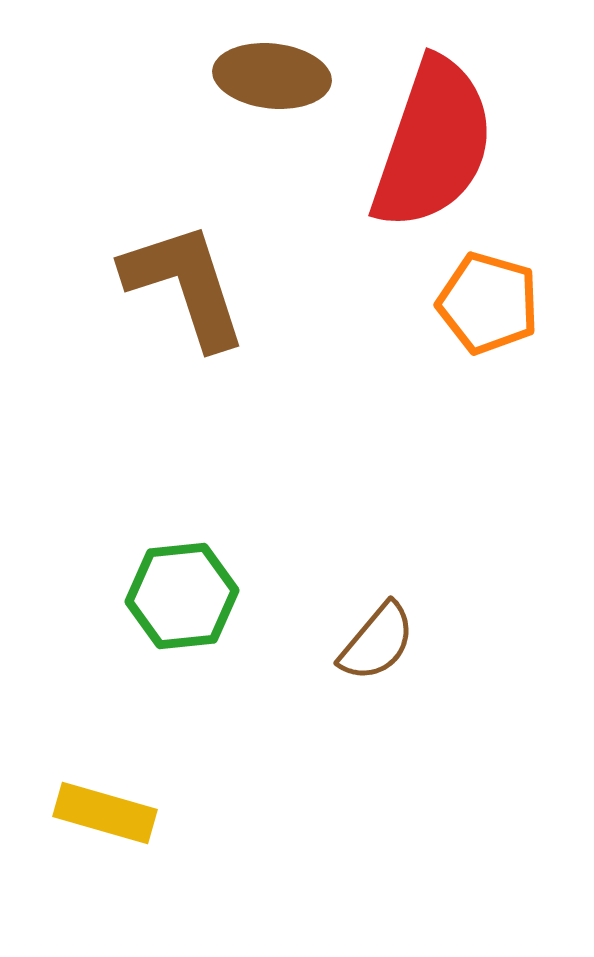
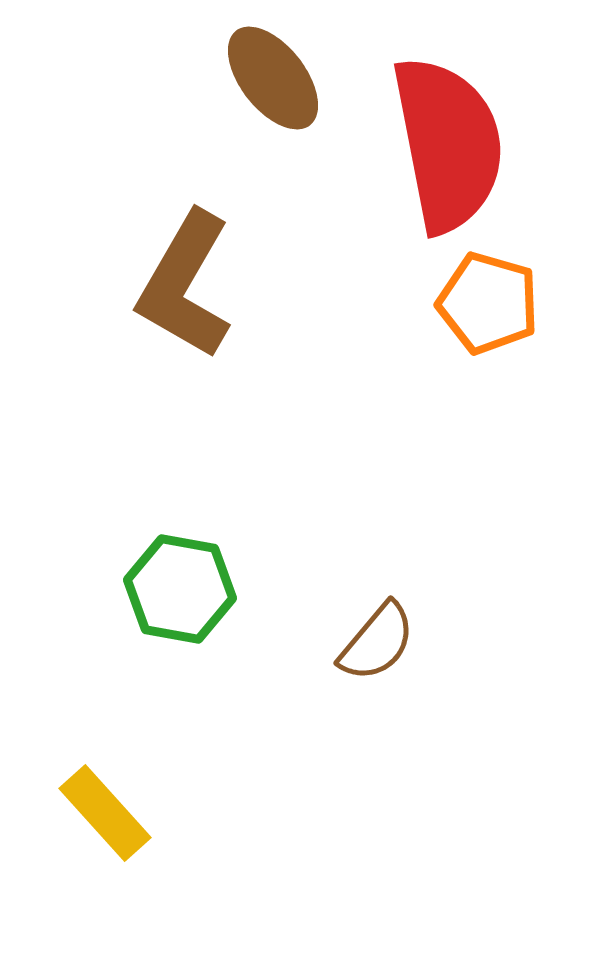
brown ellipse: moved 1 px right, 2 px down; rotated 46 degrees clockwise
red semicircle: moved 15 px right; rotated 30 degrees counterclockwise
brown L-shape: rotated 132 degrees counterclockwise
green hexagon: moved 2 px left, 7 px up; rotated 16 degrees clockwise
yellow rectangle: rotated 32 degrees clockwise
